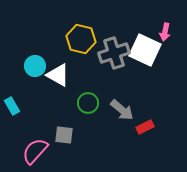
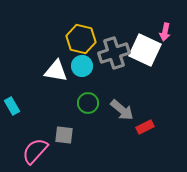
cyan circle: moved 47 px right
white triangle: moved 2 px left, 4 px up; rotated 20 degrees counterclockwise
